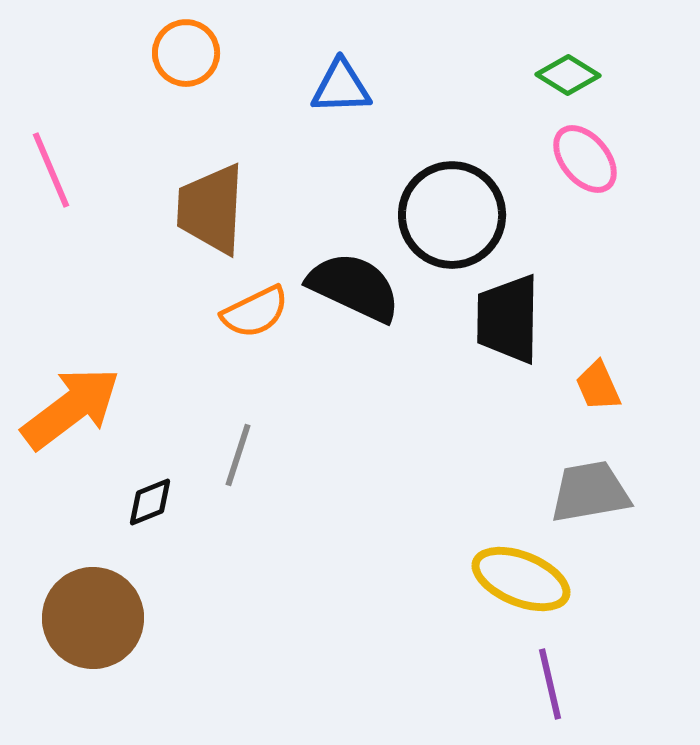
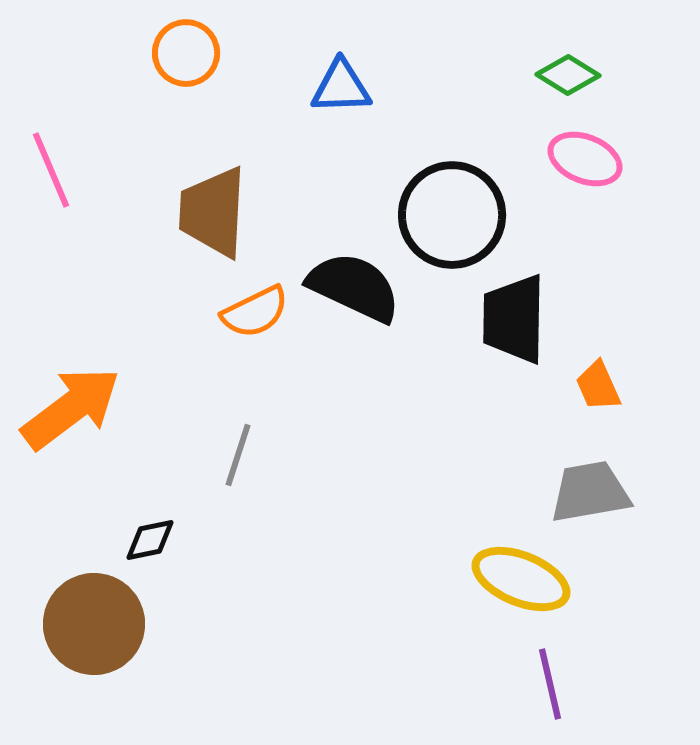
pink ellipse: rotated 28 degrees counterclockwise
brown trapezoid: moved 2 px right, 3 px down
black trapezoid: moved 6 px right
black diamond: moved 38 px down; rotated 10 degrees clockwise
brown circle: moved 1 px right, 6 px down
